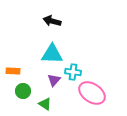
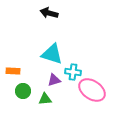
black arrow: moved 3 px left, 8 px up
cyan triangle: rotated 15 degrees clockwise
purple triangle: rotated 32 degrees clockwise
pink ellipse: moved 3 px up
green triangle: moved 5 px up; rotated 40 degrees counterclockwise
